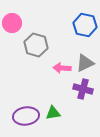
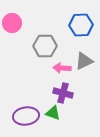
blue hexagon: moved 4 px left; rotated 15 degrees counterclockwise
gray hexagon: moved 9 px right, 1 px down; rotated 15 degrees counterclockwise
gray triangle: moved 1 px left, 2 px up
purple cross: moved 20 px left, 4 px down
green triangle: rotated 28 degrees clockwise
